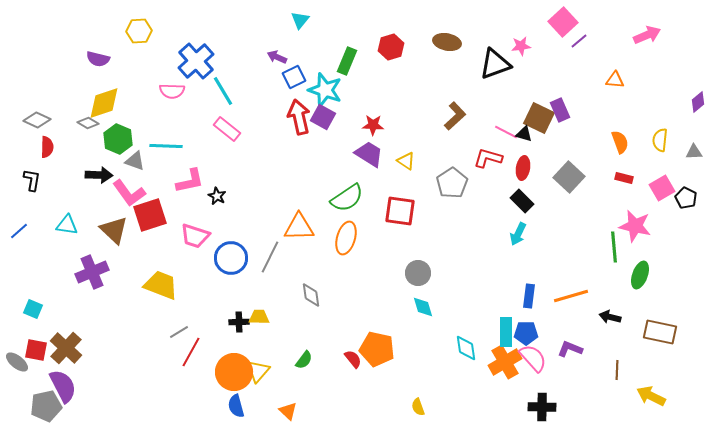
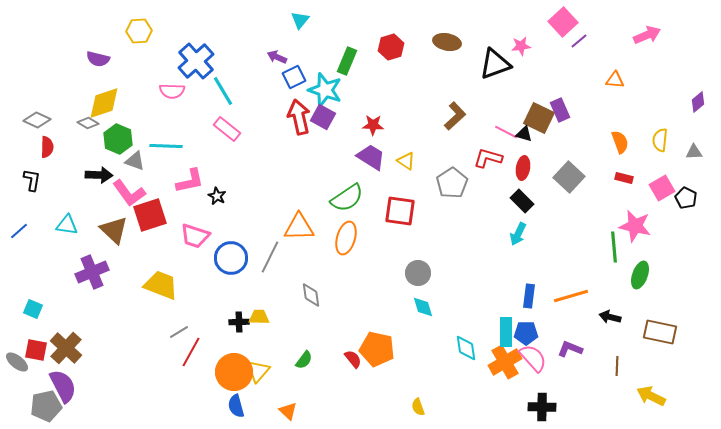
purple trapezoid at (369, 154): moved 2 px right, 3 px down
brown line at (617, 370): moved 4 px up
